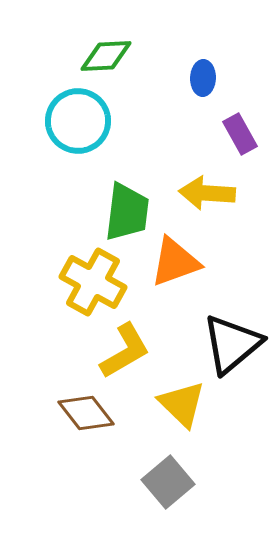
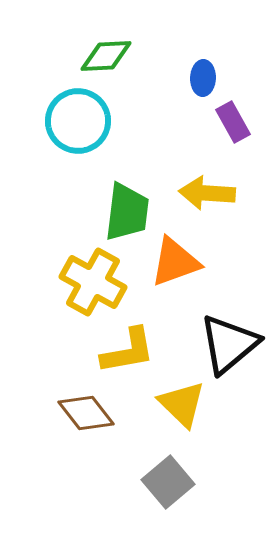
purple rectangle: moved 7 px left, 12 px up
black triangle: moved 3 px left
yellow L-shape: moved 3 px right; rotated 20 degrees clockwise
